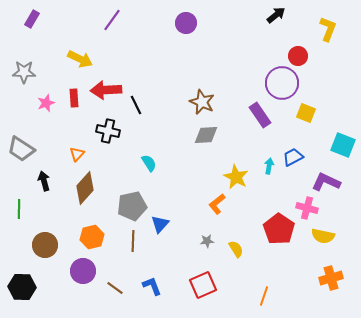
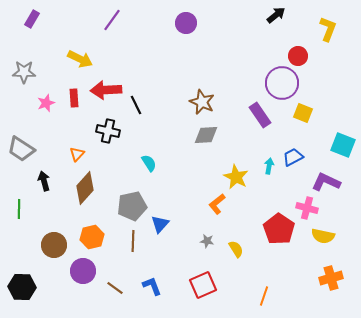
yellow square at (306, 113): moved 3 px left
gray star at (207, 241): rotated 16 degrees clockwise
brown circle at (45, 245): moved 9 px right
